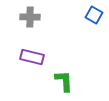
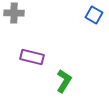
gray cross: moved 16 px left, 4 px up
green L-shape: rotated 35 degrees clockwise
